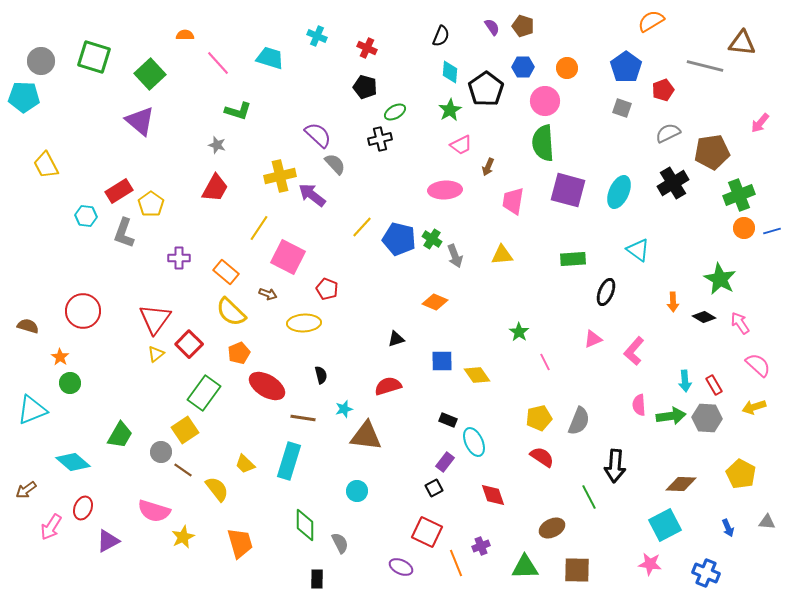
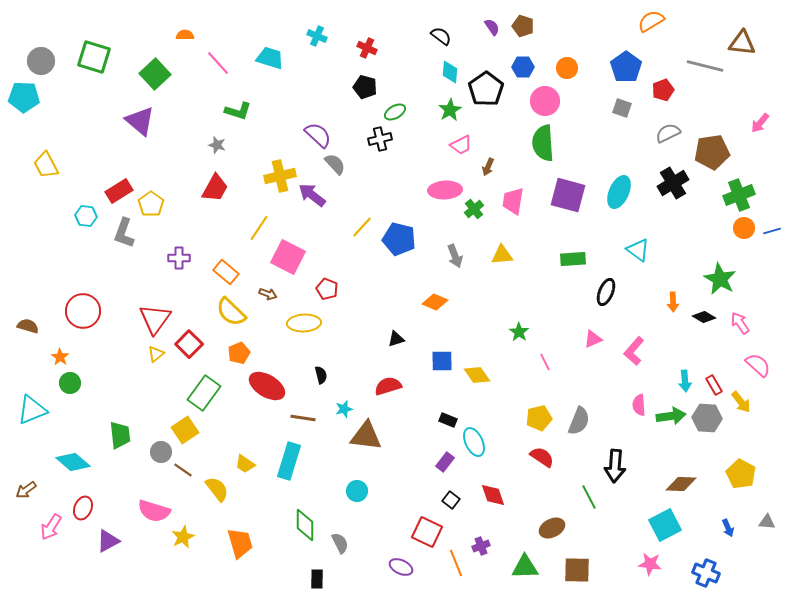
black semicircle at (441, 36): rotated 75 degrees counterclockwise
green square at (150, 74): moved 5 px right
purple square at (568, 190): moved 5 px down
green cross at (432, 239): moved 42 px right, 30 px up; rotated 18 degrees clockwise
yellow arrow at (754, 407): moved 13 px left, 5 px up; rotated 110 degrees counterclockwise
green trapezoid at (120, 435): rotated 36 degrees counterclockwise
yellow trapezoid at (245, 464): rotated 10 degrees counterclockwise
black square at (434, 488): moved 17 px right, 12 px down; rotated 24 degrees counterclockwise
